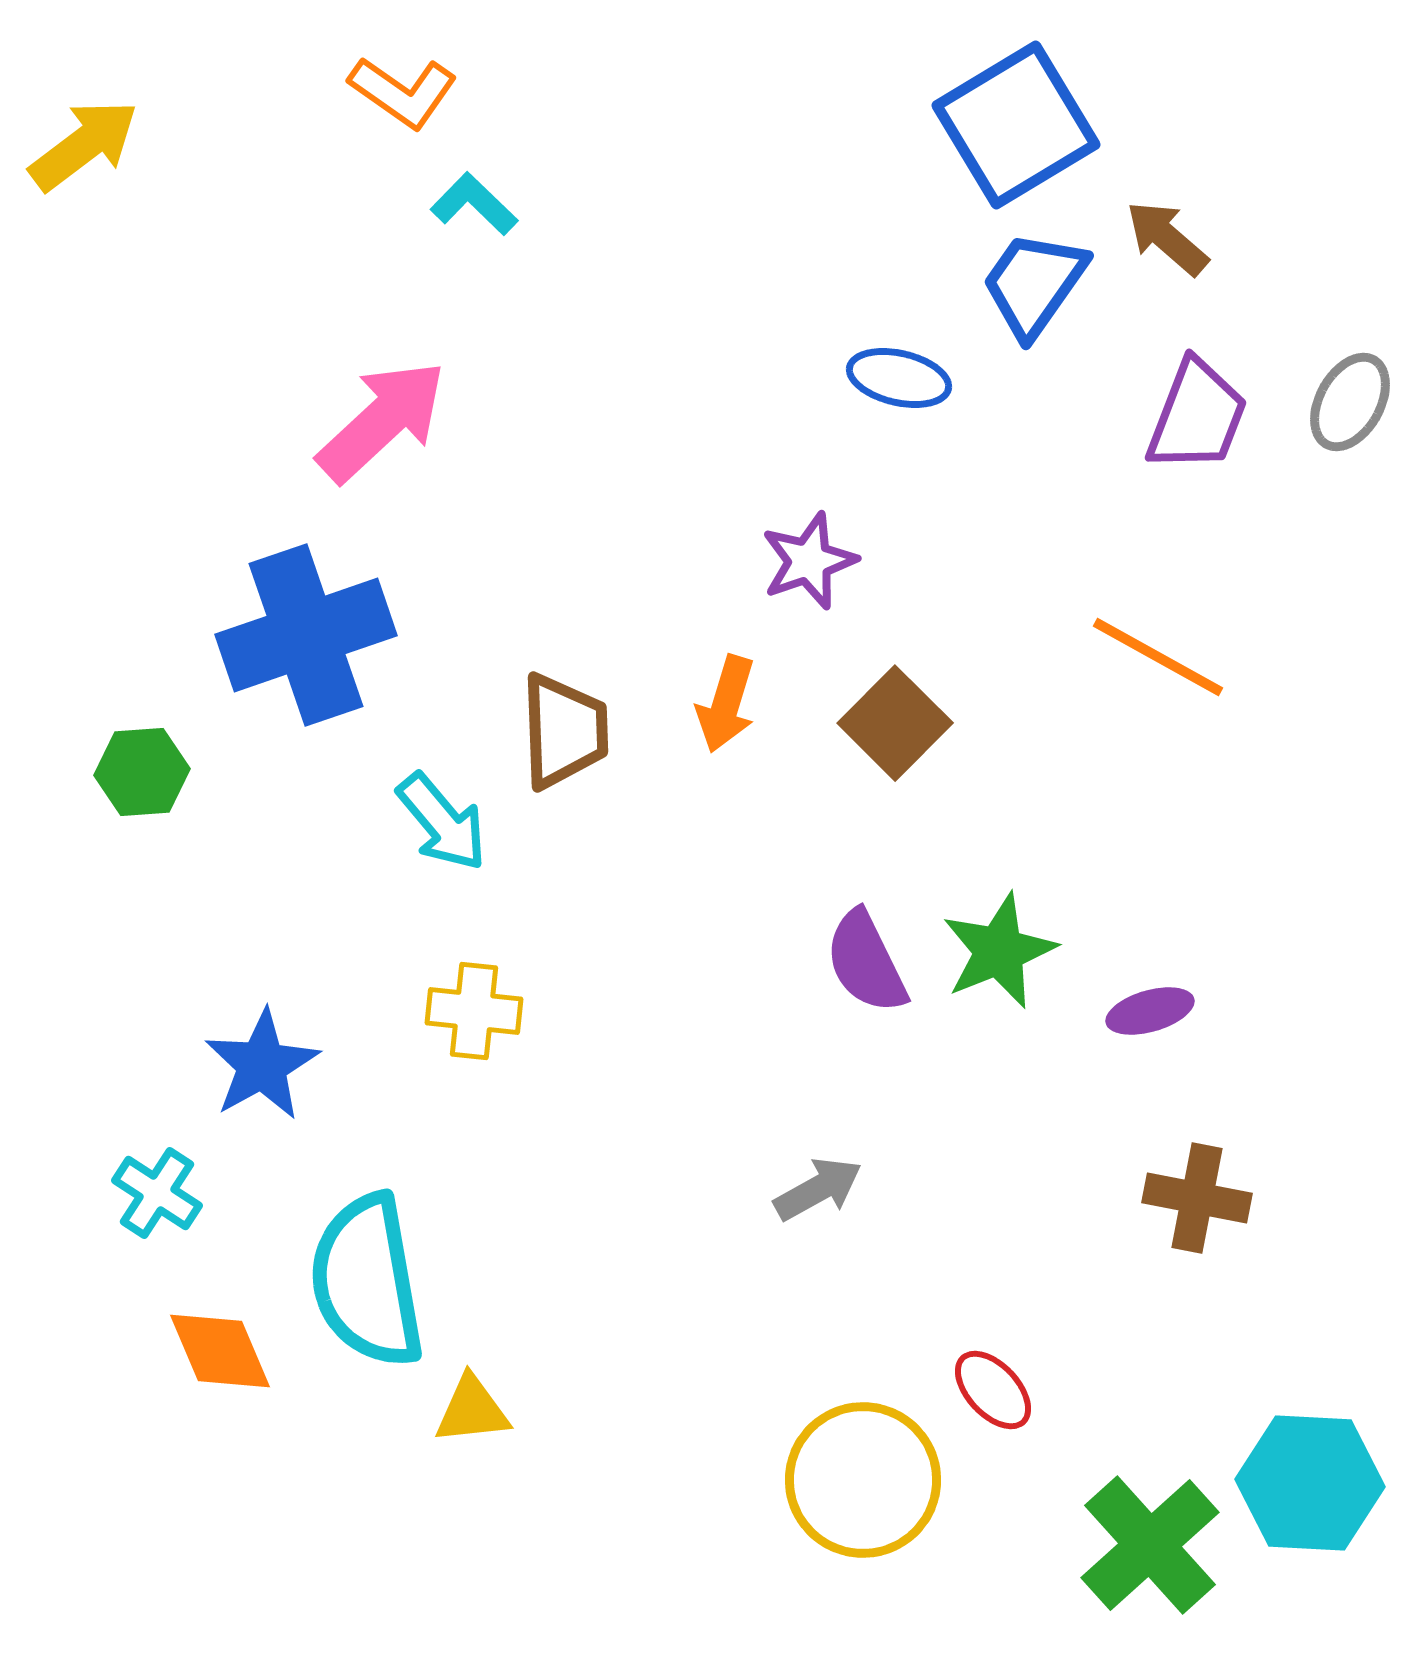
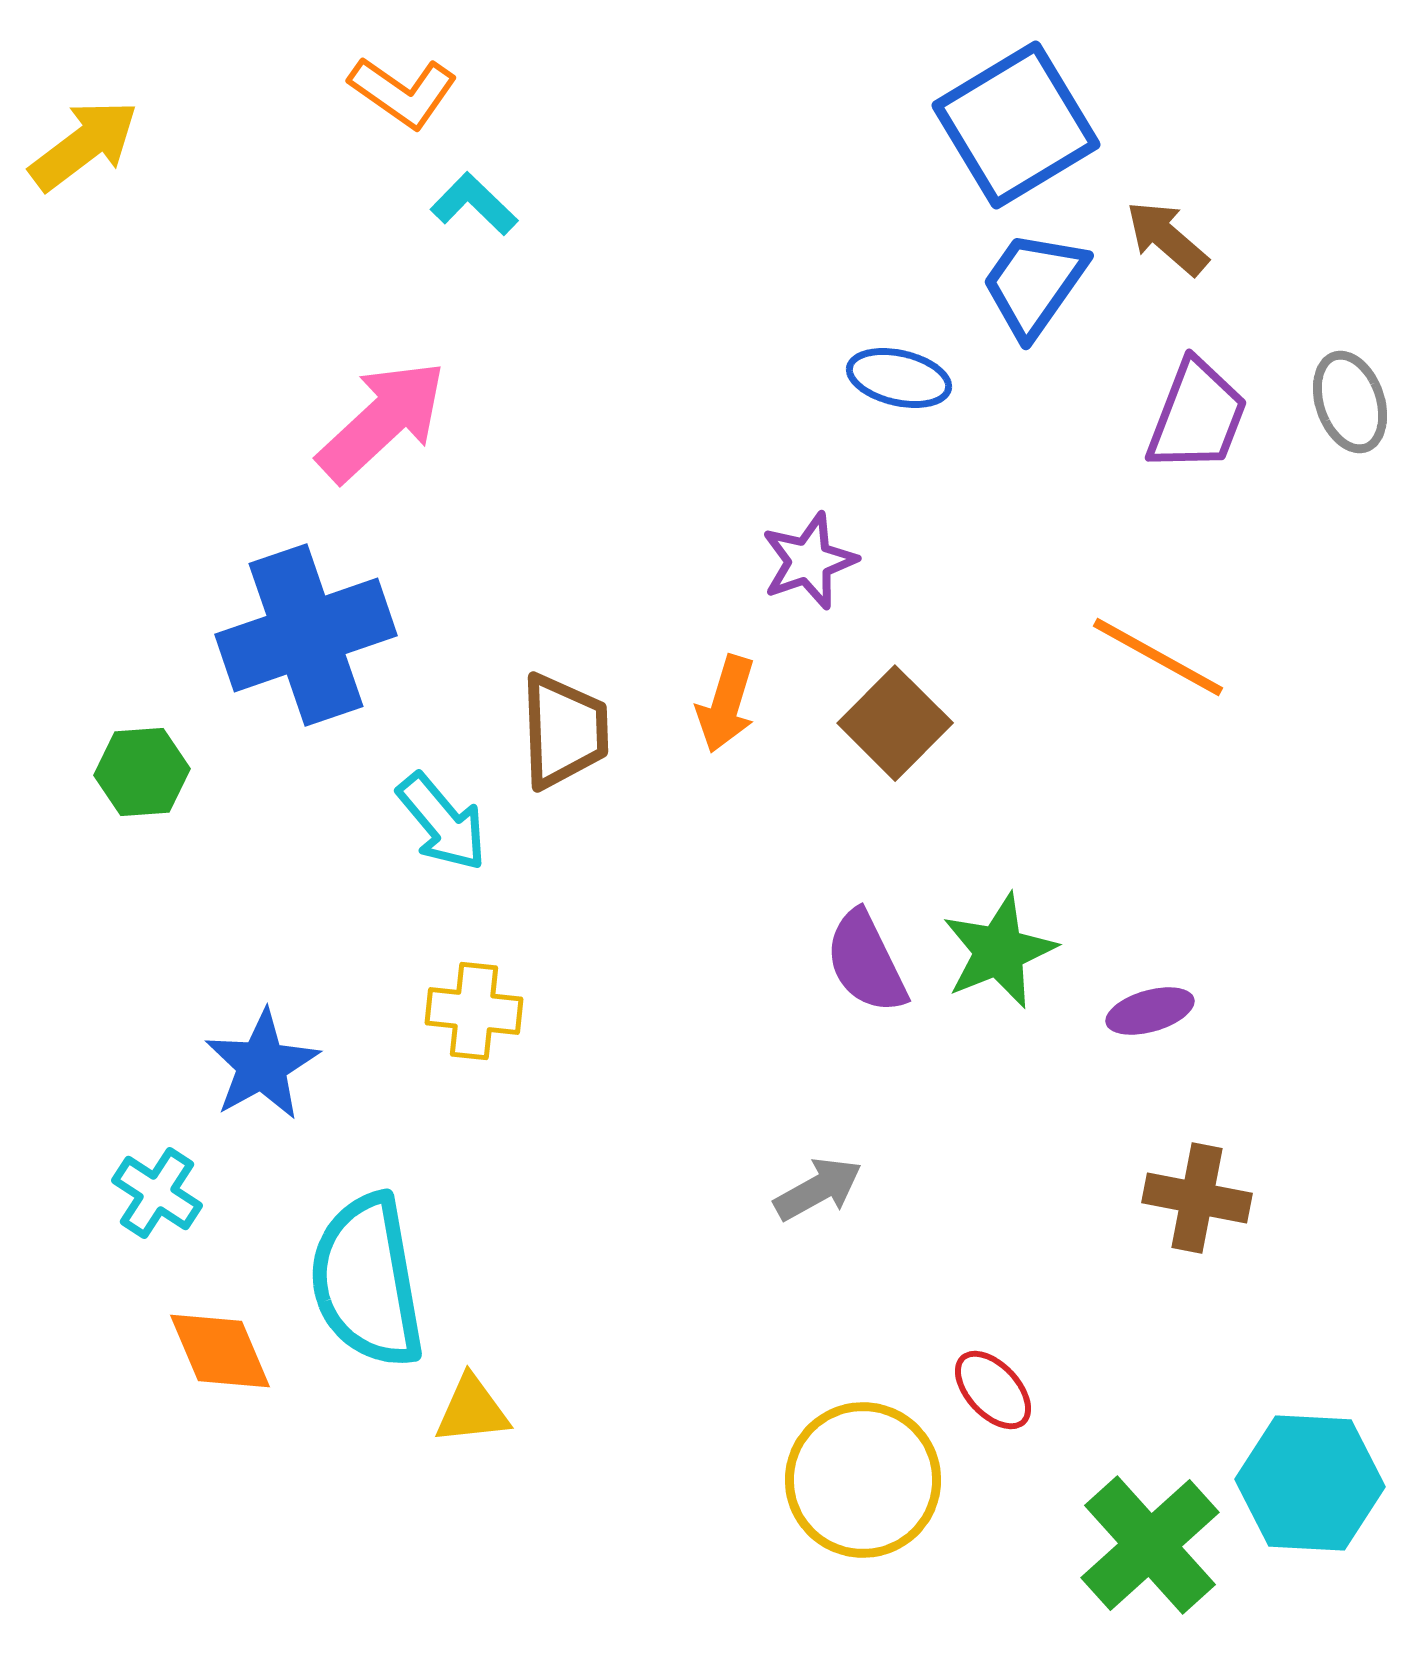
gray ellipse: rotated 48 degrees counterclockwise
